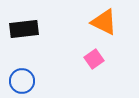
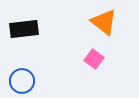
orange triangle: rotated 12 degrees clockwise
pink square: rotated 18 degrees counterclockwise
